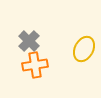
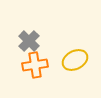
yellow ellipse: moved 9 px left, 11 px down; rotated 35 degrees clockwise
